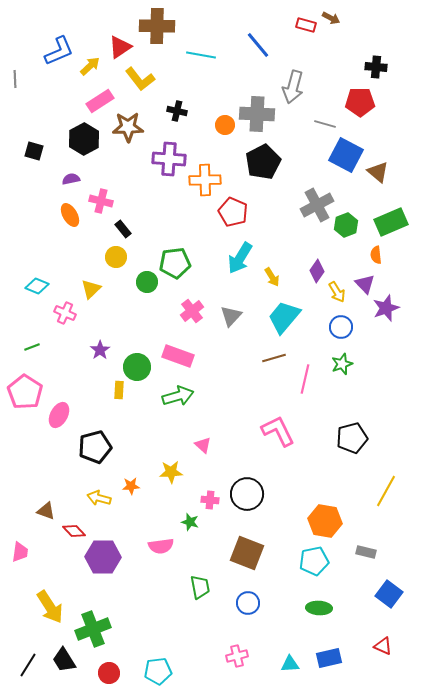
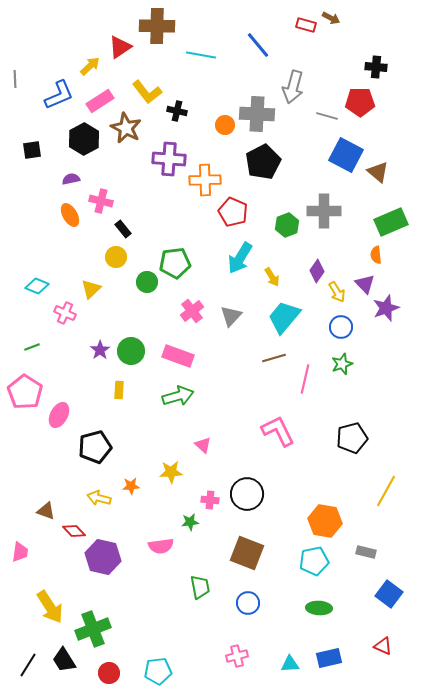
blue L-shape at (59, 51): moved 44 px down
yellow L-shape at (140, 79): moved 7 px right, 13 px down
gray line at (325, 124): moved 2 px right, 8 px up
brown star at (128, 127): moved 2 px left, 1 px down; rotated 28 degrees clockwise
black square at (34, 151): moved 2 px left, 1 px up; rotated 24 degrees counterclockwise
gray cross at (317, 205): moved 7 px right, 6 px down; rotated 28 degrees clockwise
green hexagon at (346, 225): moved 59 px left
green circle at (137, 367): moved 6 px left, 16 px up
green star at (190, 522): rotated 24 degrees counterclockwise
purple hexagon at (103, 557): rotated 12 degrees clockwise
